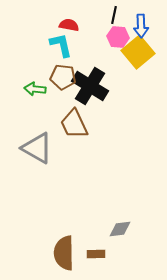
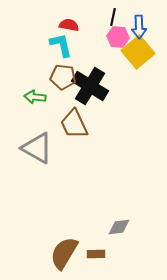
black line: moved 1 px left, 2 px down
blue arrow: moved 2 px left, 1 px down
green arrow: moved 8 px down
gray diamond: moved 1 px left, 2 px up
brown semicircle: rotated 32 degrees clockwise
